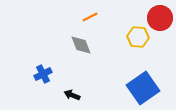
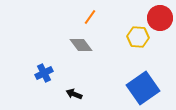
orange line: rotated 28 degrees counterclockwise
gray diamond: rotated 15 degrees counterclockwise
blue cross: moved 1 px right, 1 px up
black arrow: moved 2 px right, 1 px up
